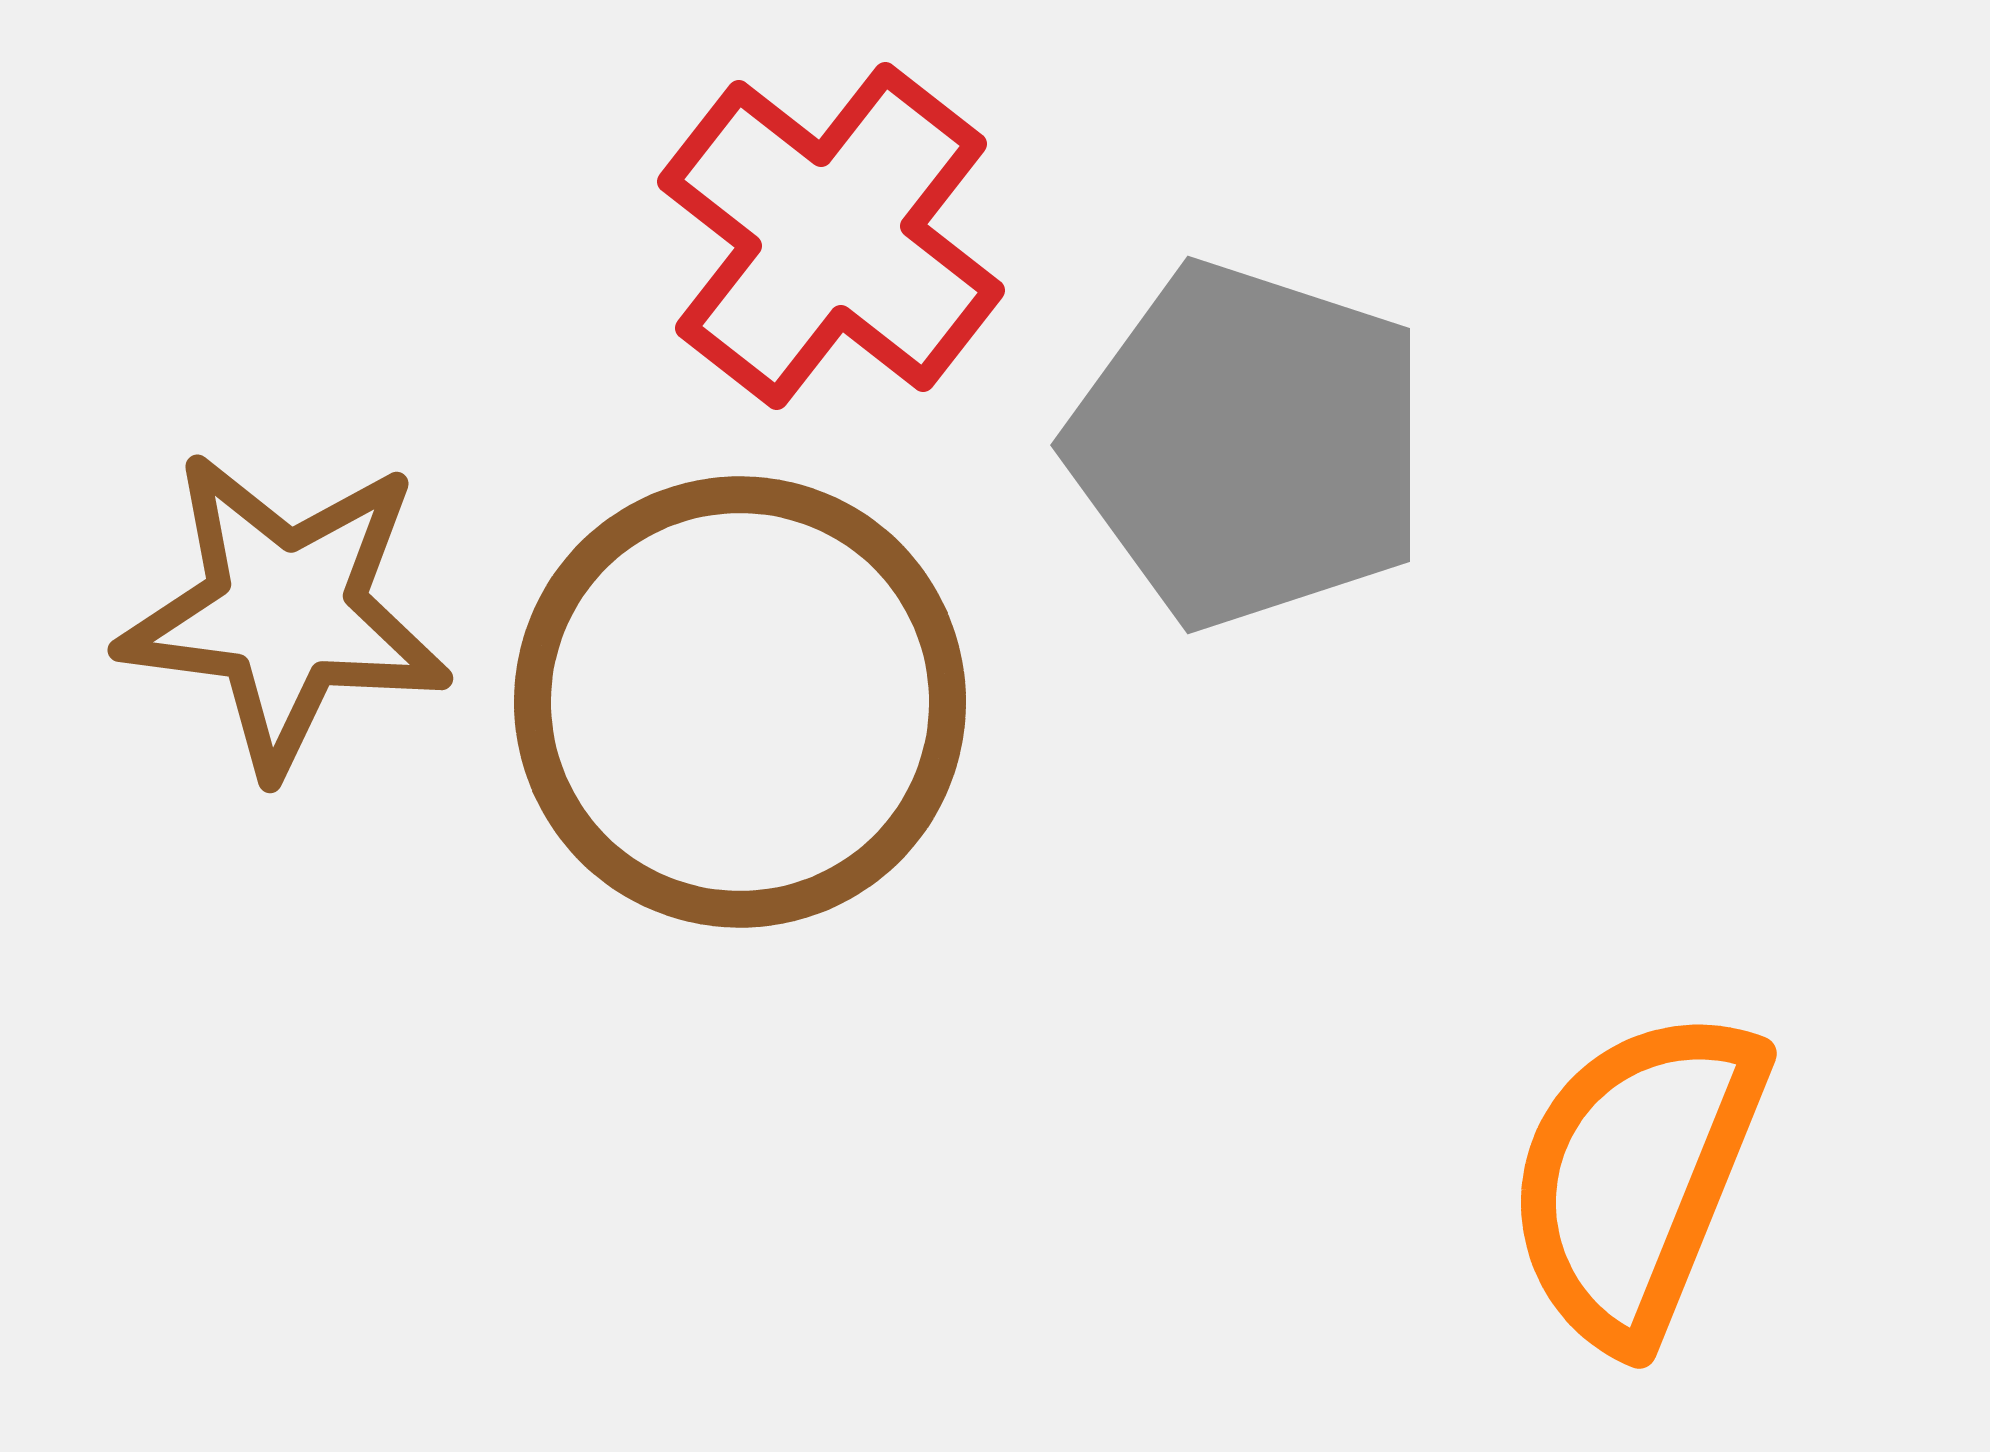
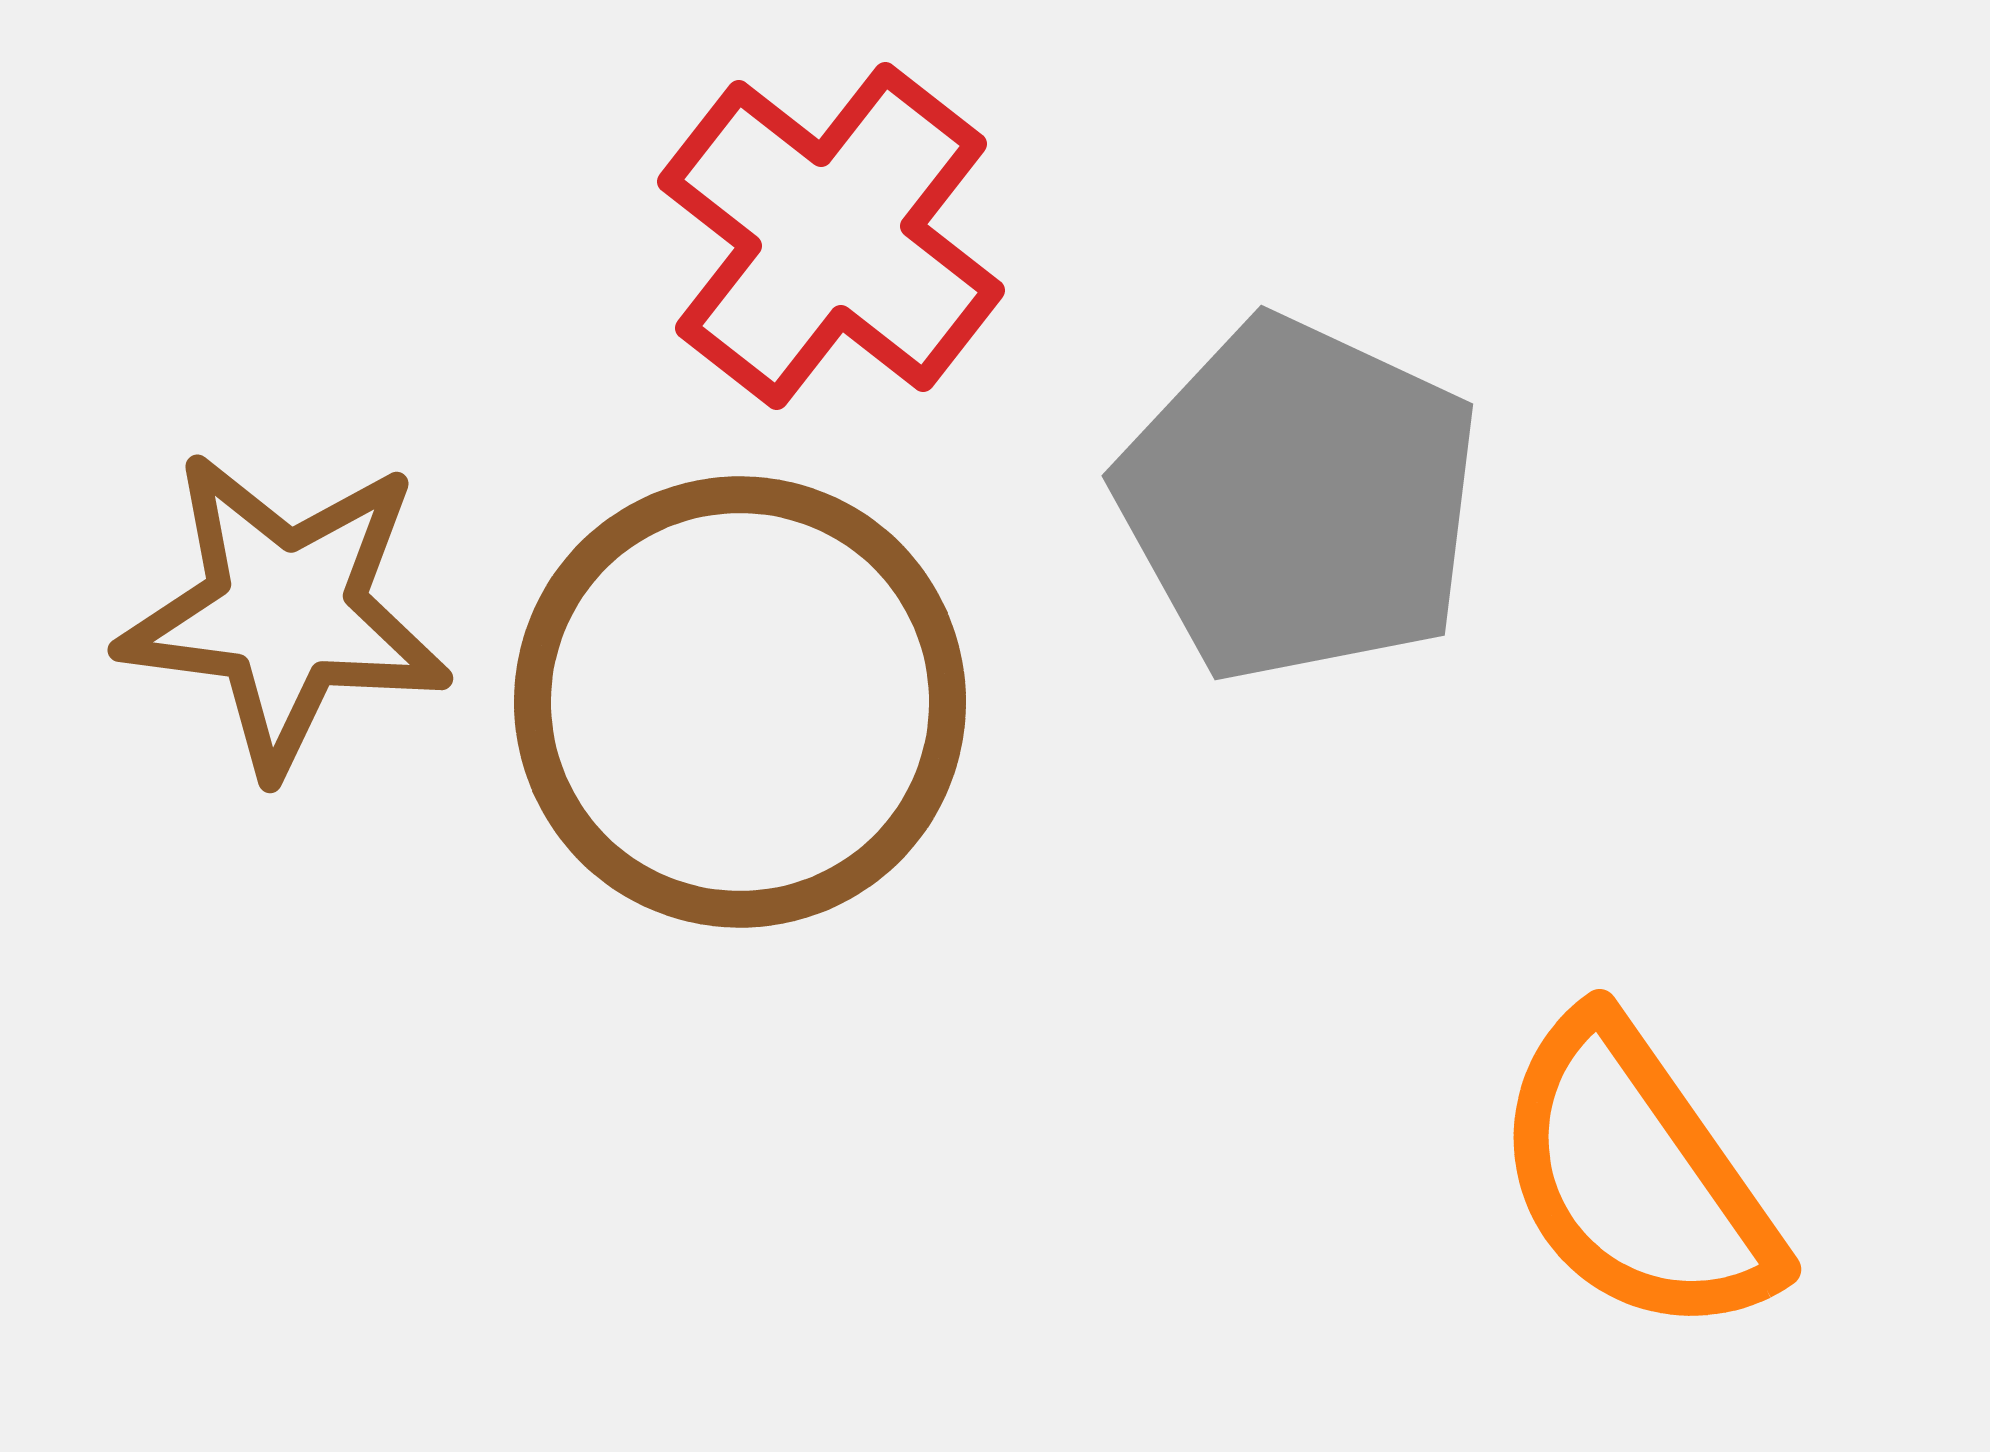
gray pentagon: moved 50 px right, 55 px down; rotated 7 degrees clockwise
orange semicircle: rotated 57 degrees counterclockwise
